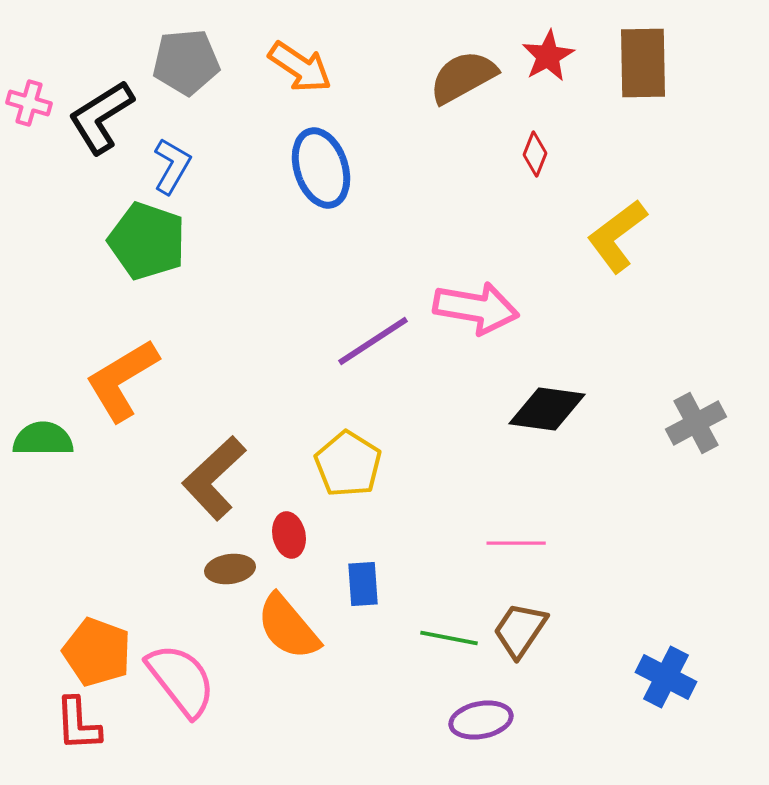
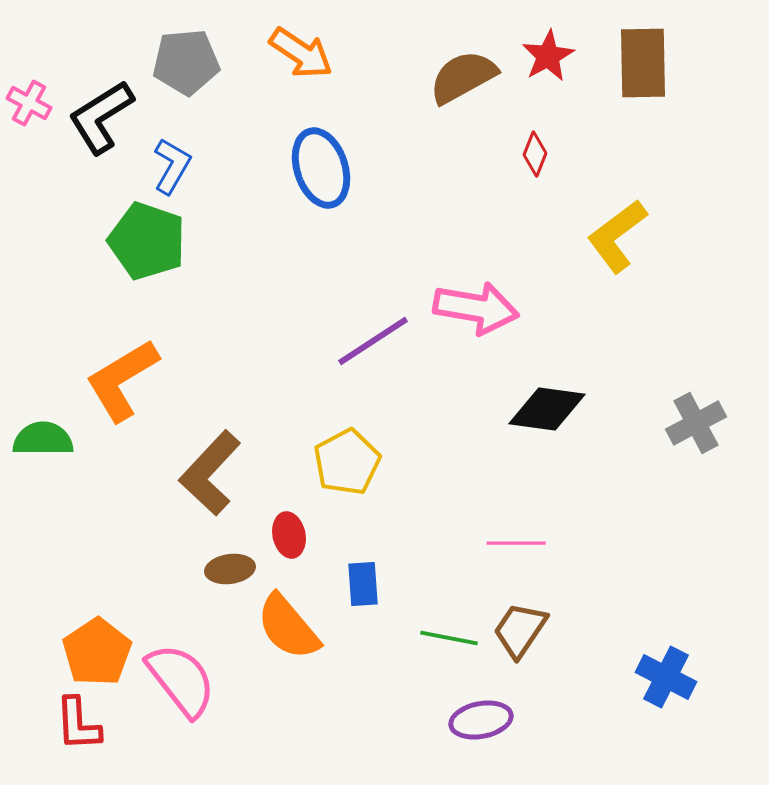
orange arrow: moved 1 px right, 14 px up
pink cross: rotated 12 degrees clockwise
yellow pentagon: moved 1 px left, 2 px up; rotated 12 degrees clockwise
brown L-shape: moved 4 px left, 5 px up; rotated 4 degrees counterclockwise
orange pentagon: rotated 18 degrees clockwise
